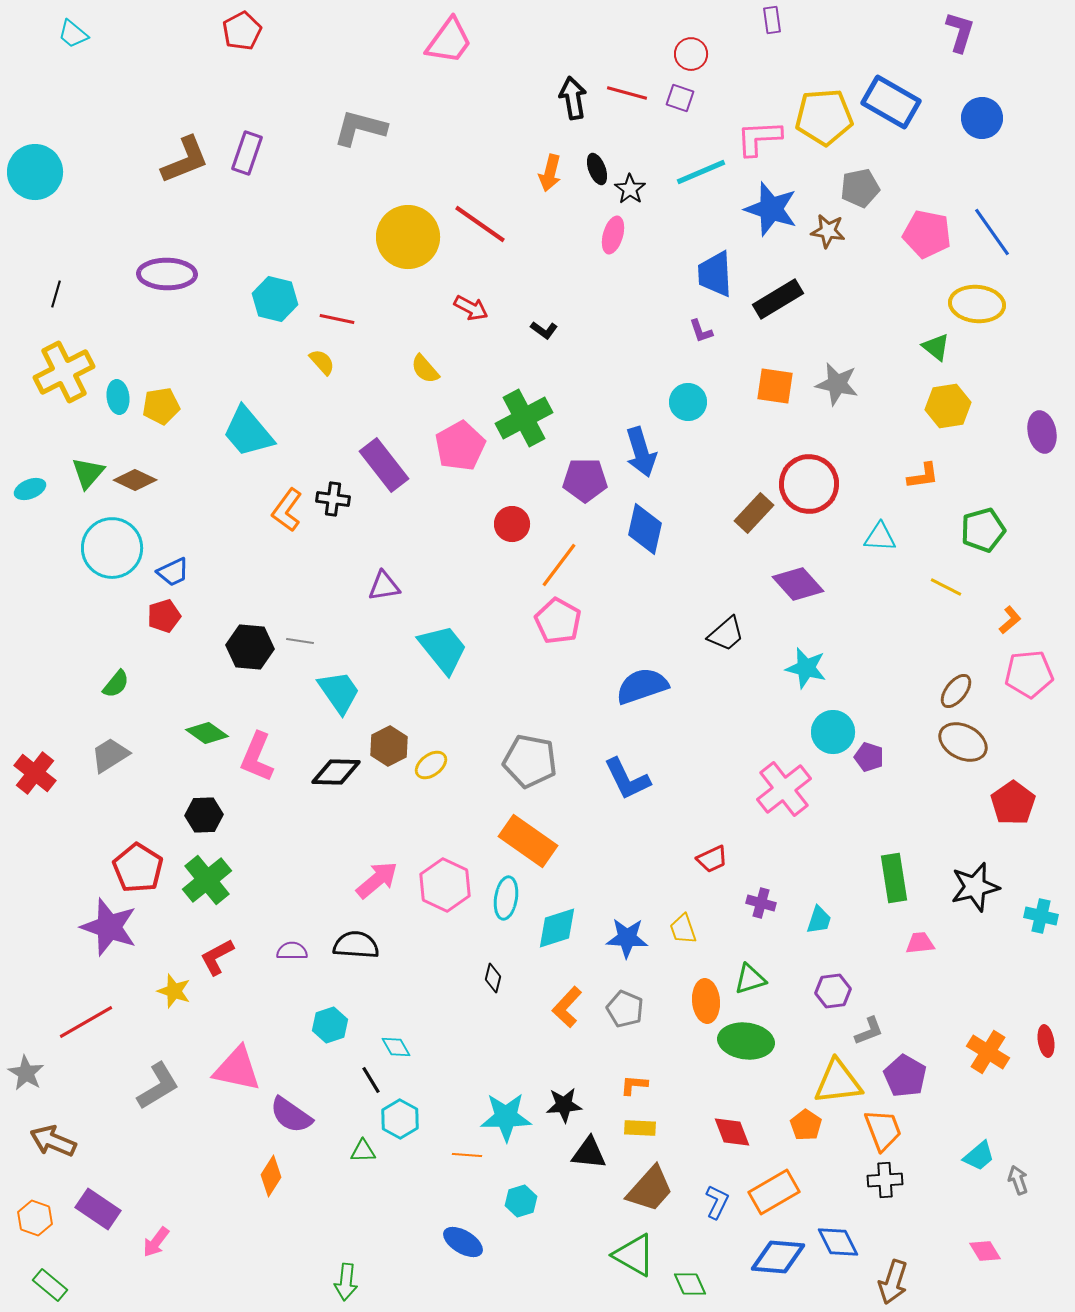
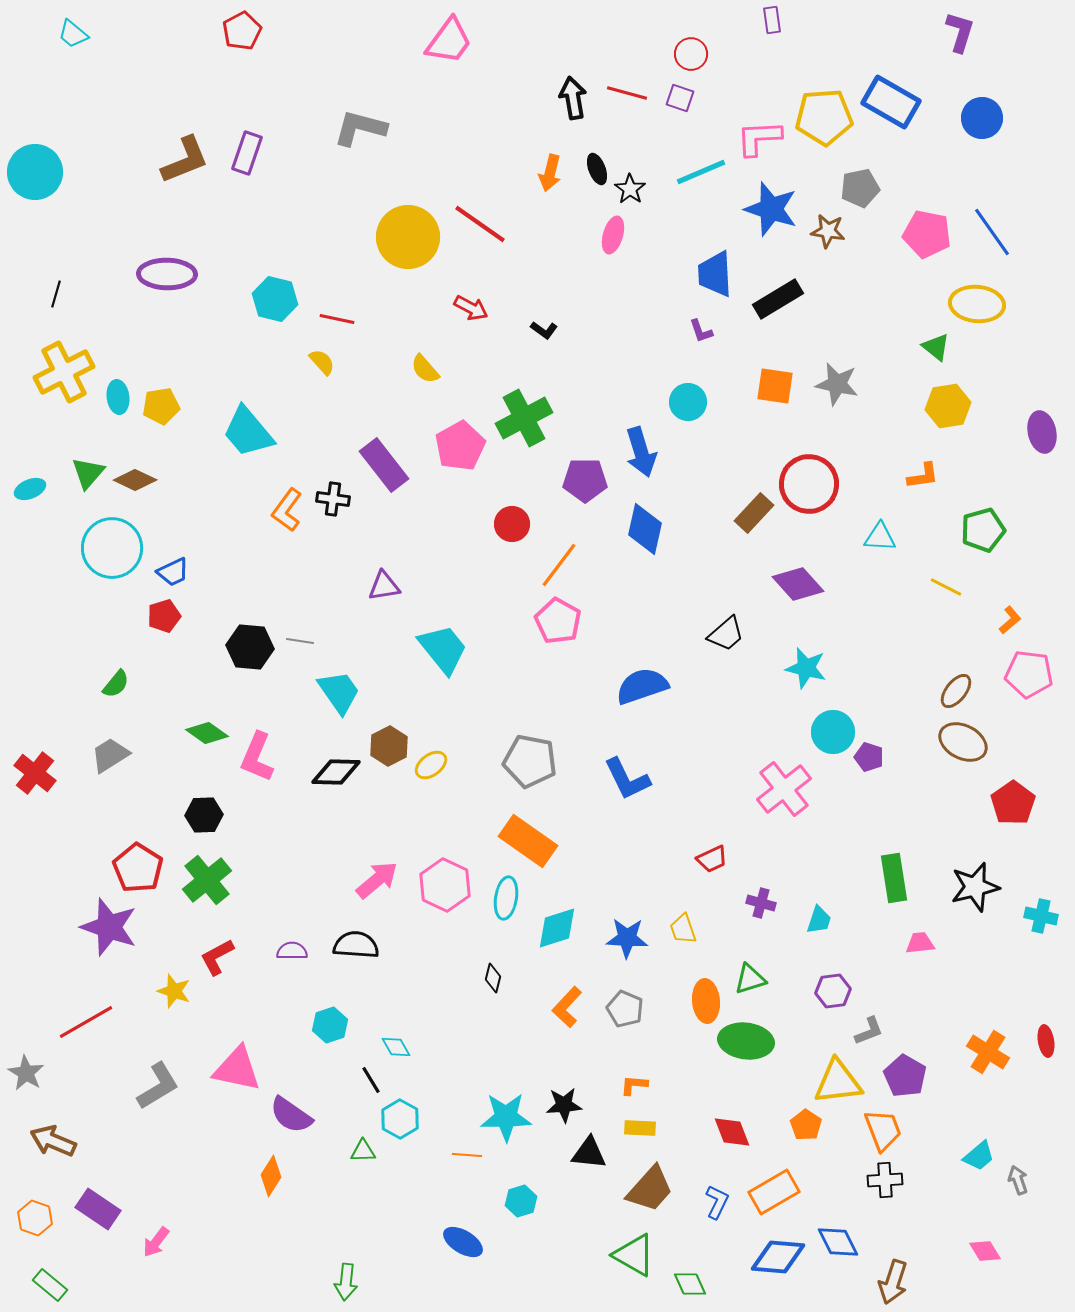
pink pentagon at (1029, 674): rotated 12 degrees clockwise
